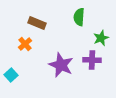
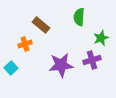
brown rectangle: moved 4 px right, 2 px down; rotated 18 degrees clockwise
orange cross: rotated 24 degrees clockwise
purple cross: rotated 18 degrees counterclockwise
purple star: rotated 30 degrees counterclockwise
cyan square: moved 7 px up
